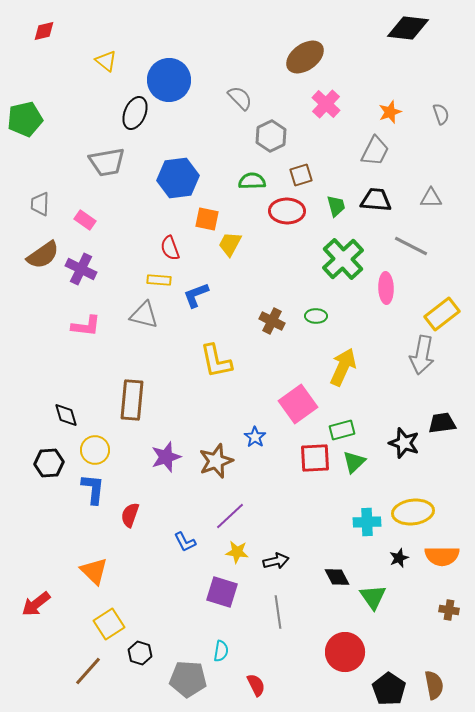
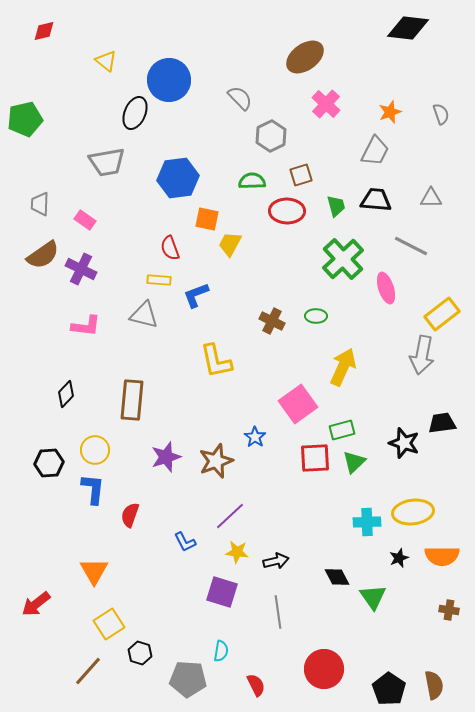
pink ellipse at (386, 288): rotated 16 degrees counterclockwise
black diamond at (66, 415): moved 21 px up; rotated 60 degrees clockwise
orange triangle at (94, 571): rotated 16 degrees clockwise
red circle at (345, 652): moved 21 px left, 17 px down
